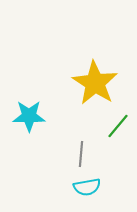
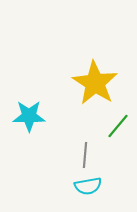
gray line: moved 4 px right, 1 px down
cyan semicircle: moved 1 px right, 1 px up
